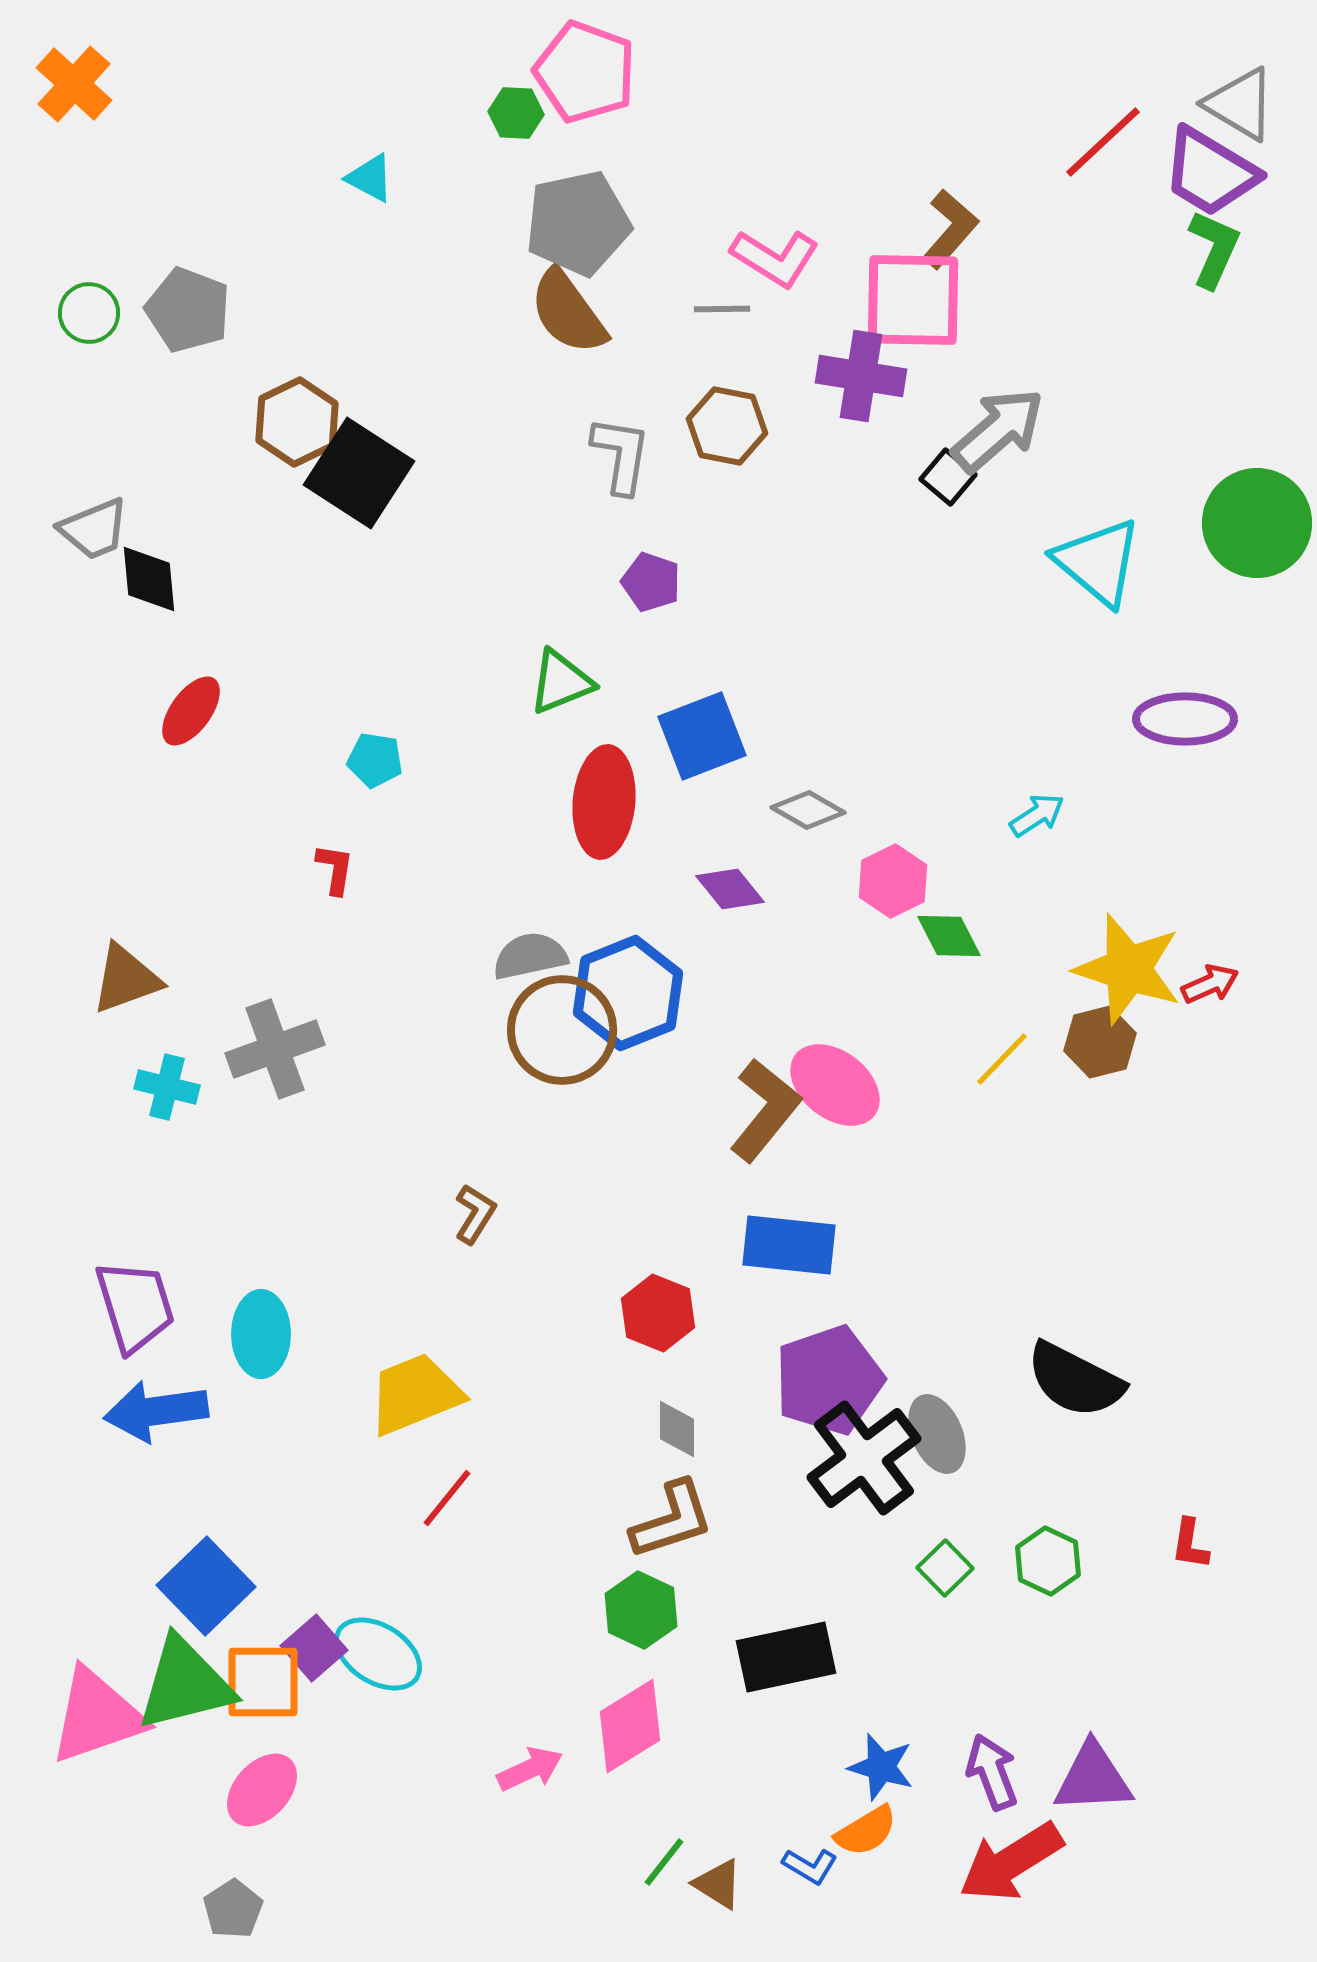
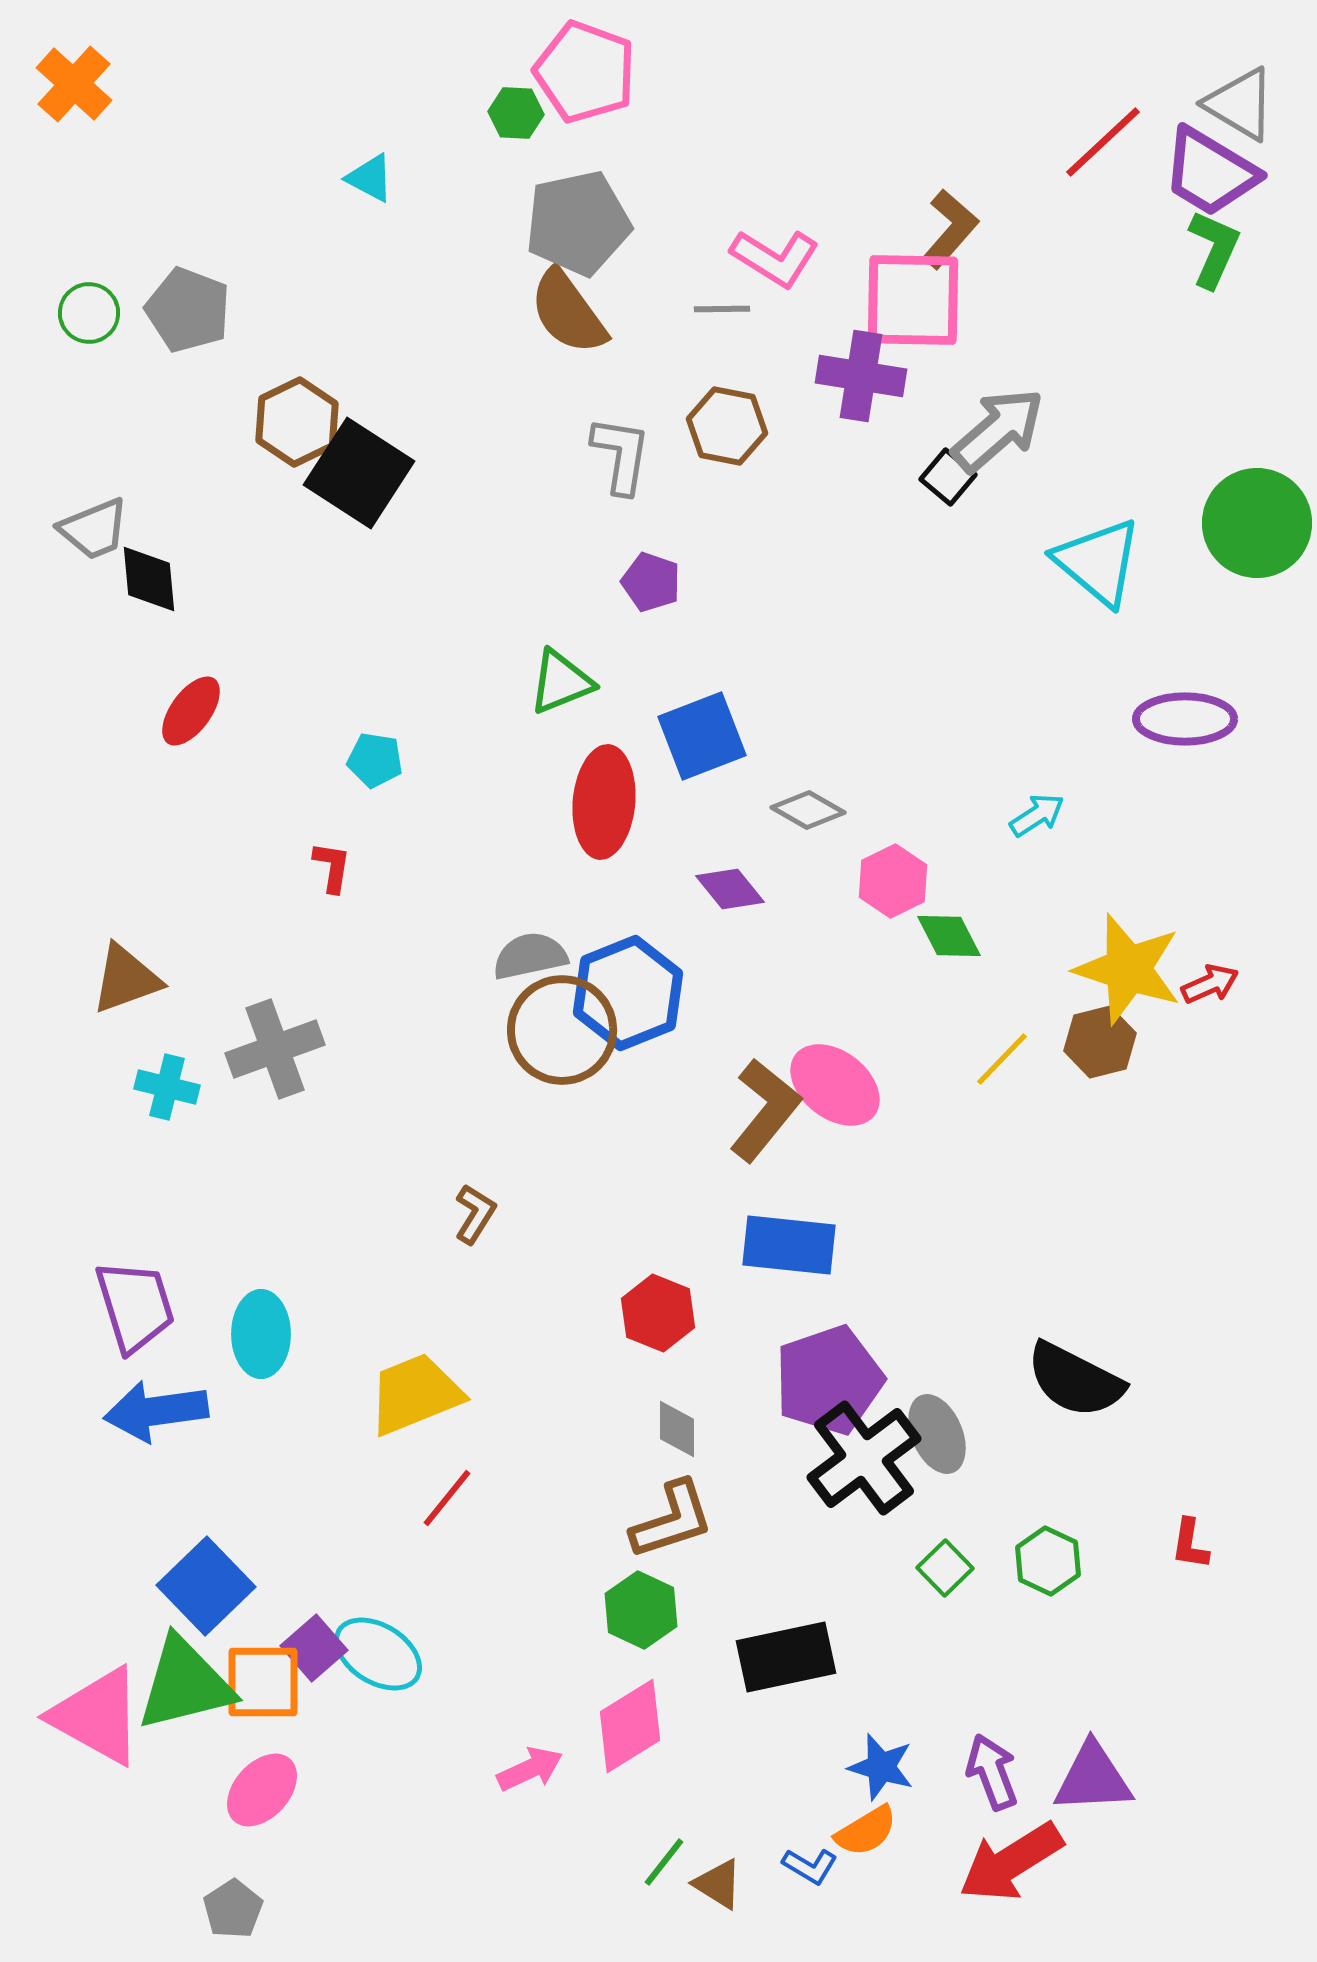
red L-shape at (335, 869): moved 3 px left, 2 px up
pink triangle at (97, 1716): rotated 48 degrees clockwise
